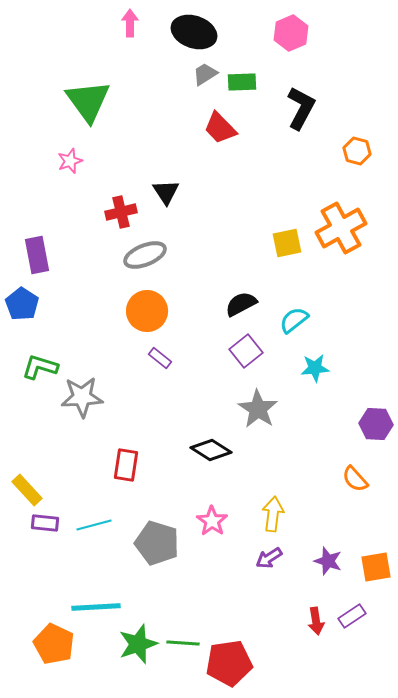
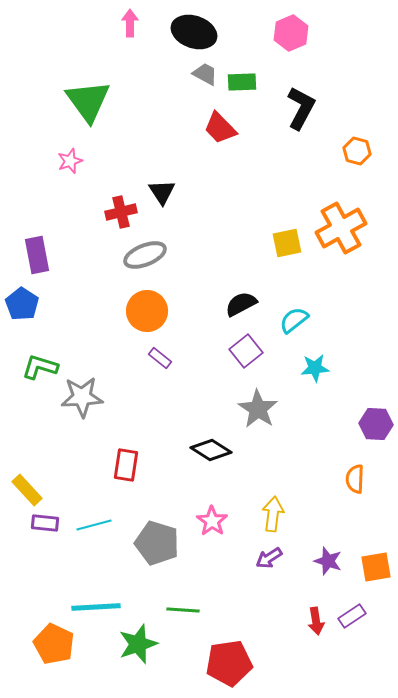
gray trapezoid at (205, 74): rotated 60 degrees clockwise
black triangle at (166, 192): moved 4 px left
orange semicircle at (355, 479): rotated 44 degrees clockwise
green line at (183, 643): moved 33 px up
